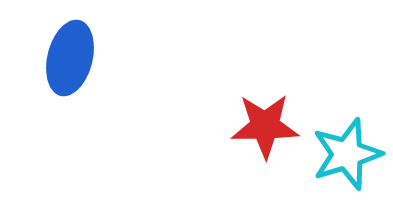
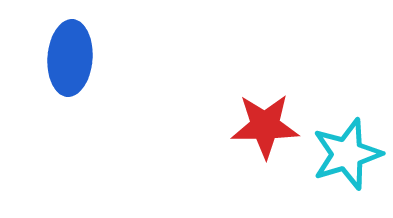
blue ellipse: rotated 10 degrees counterclockwise
